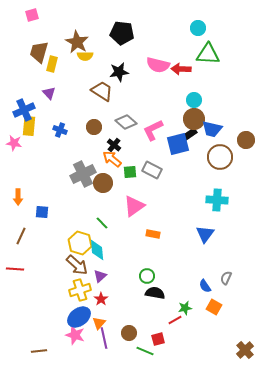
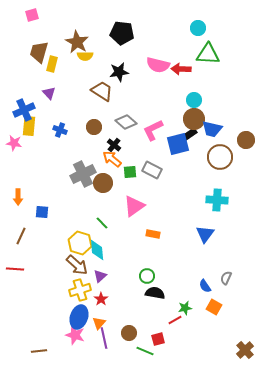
blue ellipse at (79, 317): rotated 35 degrees counterclockwise
